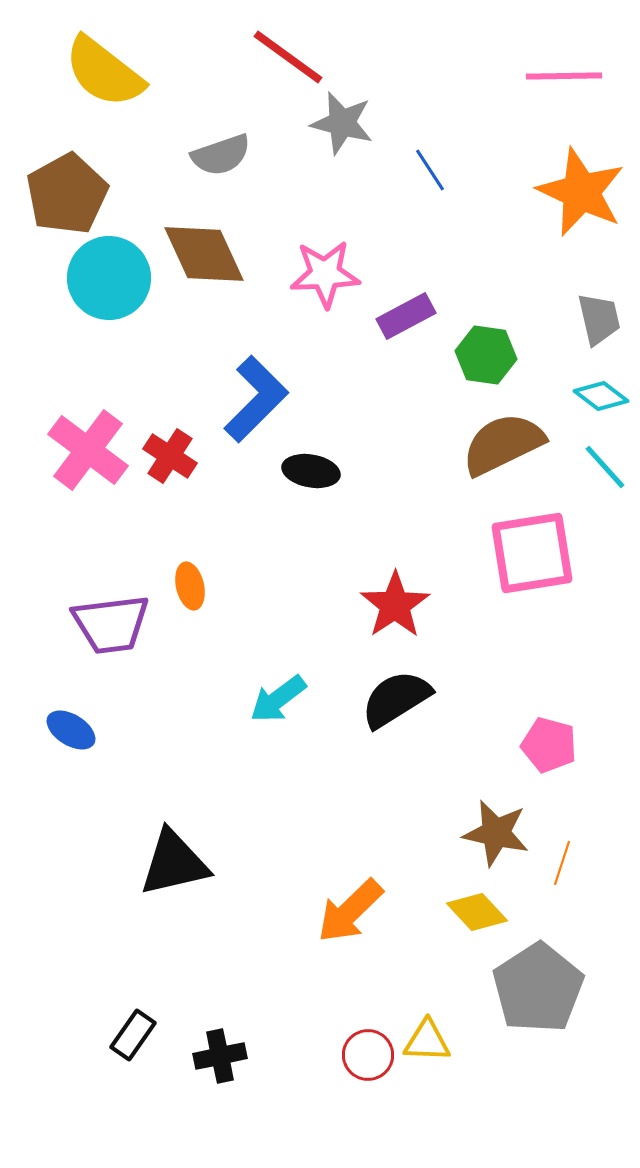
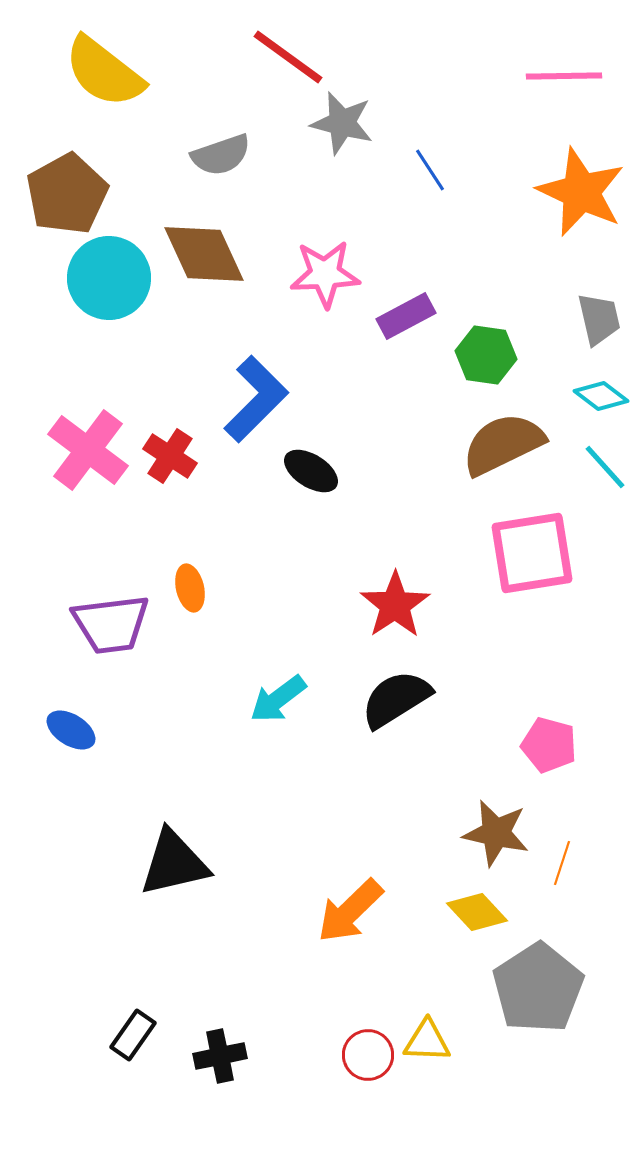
black ellipse: rotated 22 degrees clockwise
orange ellipse: moved 2 px down
